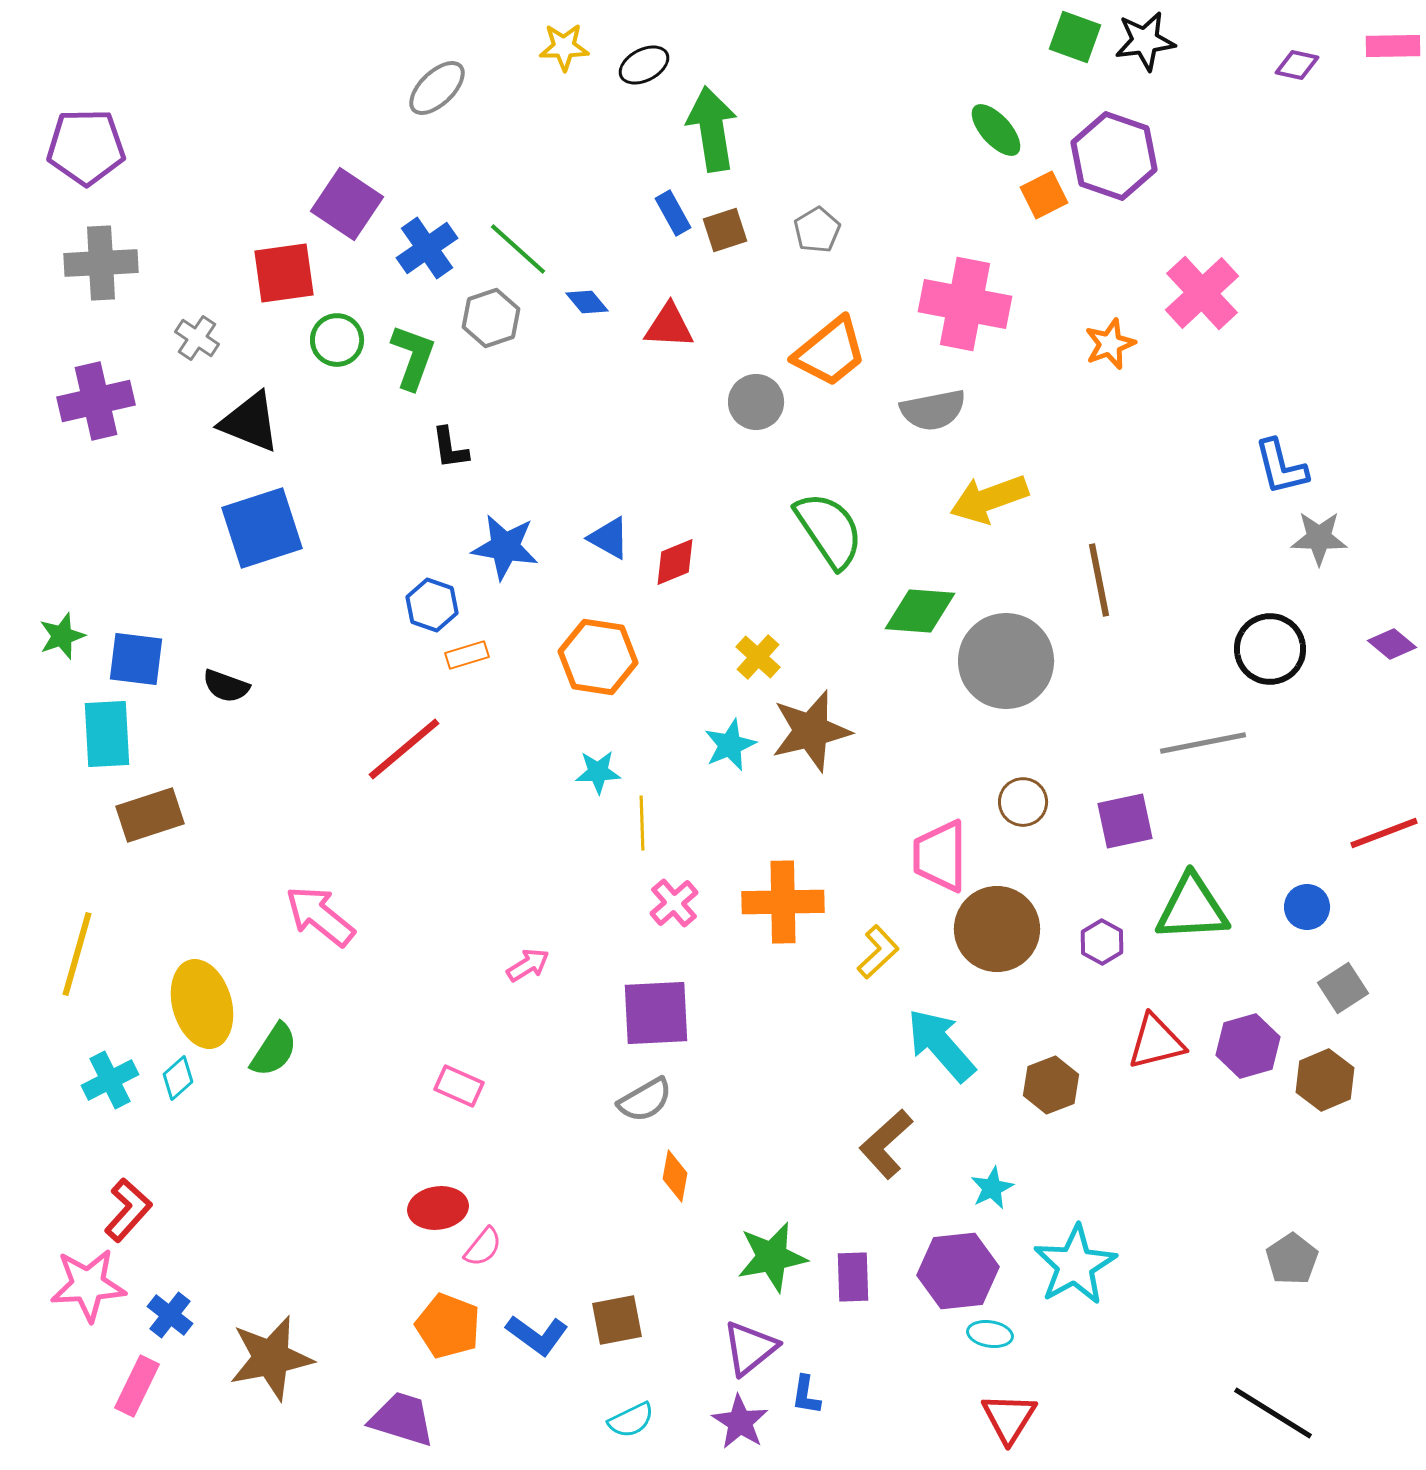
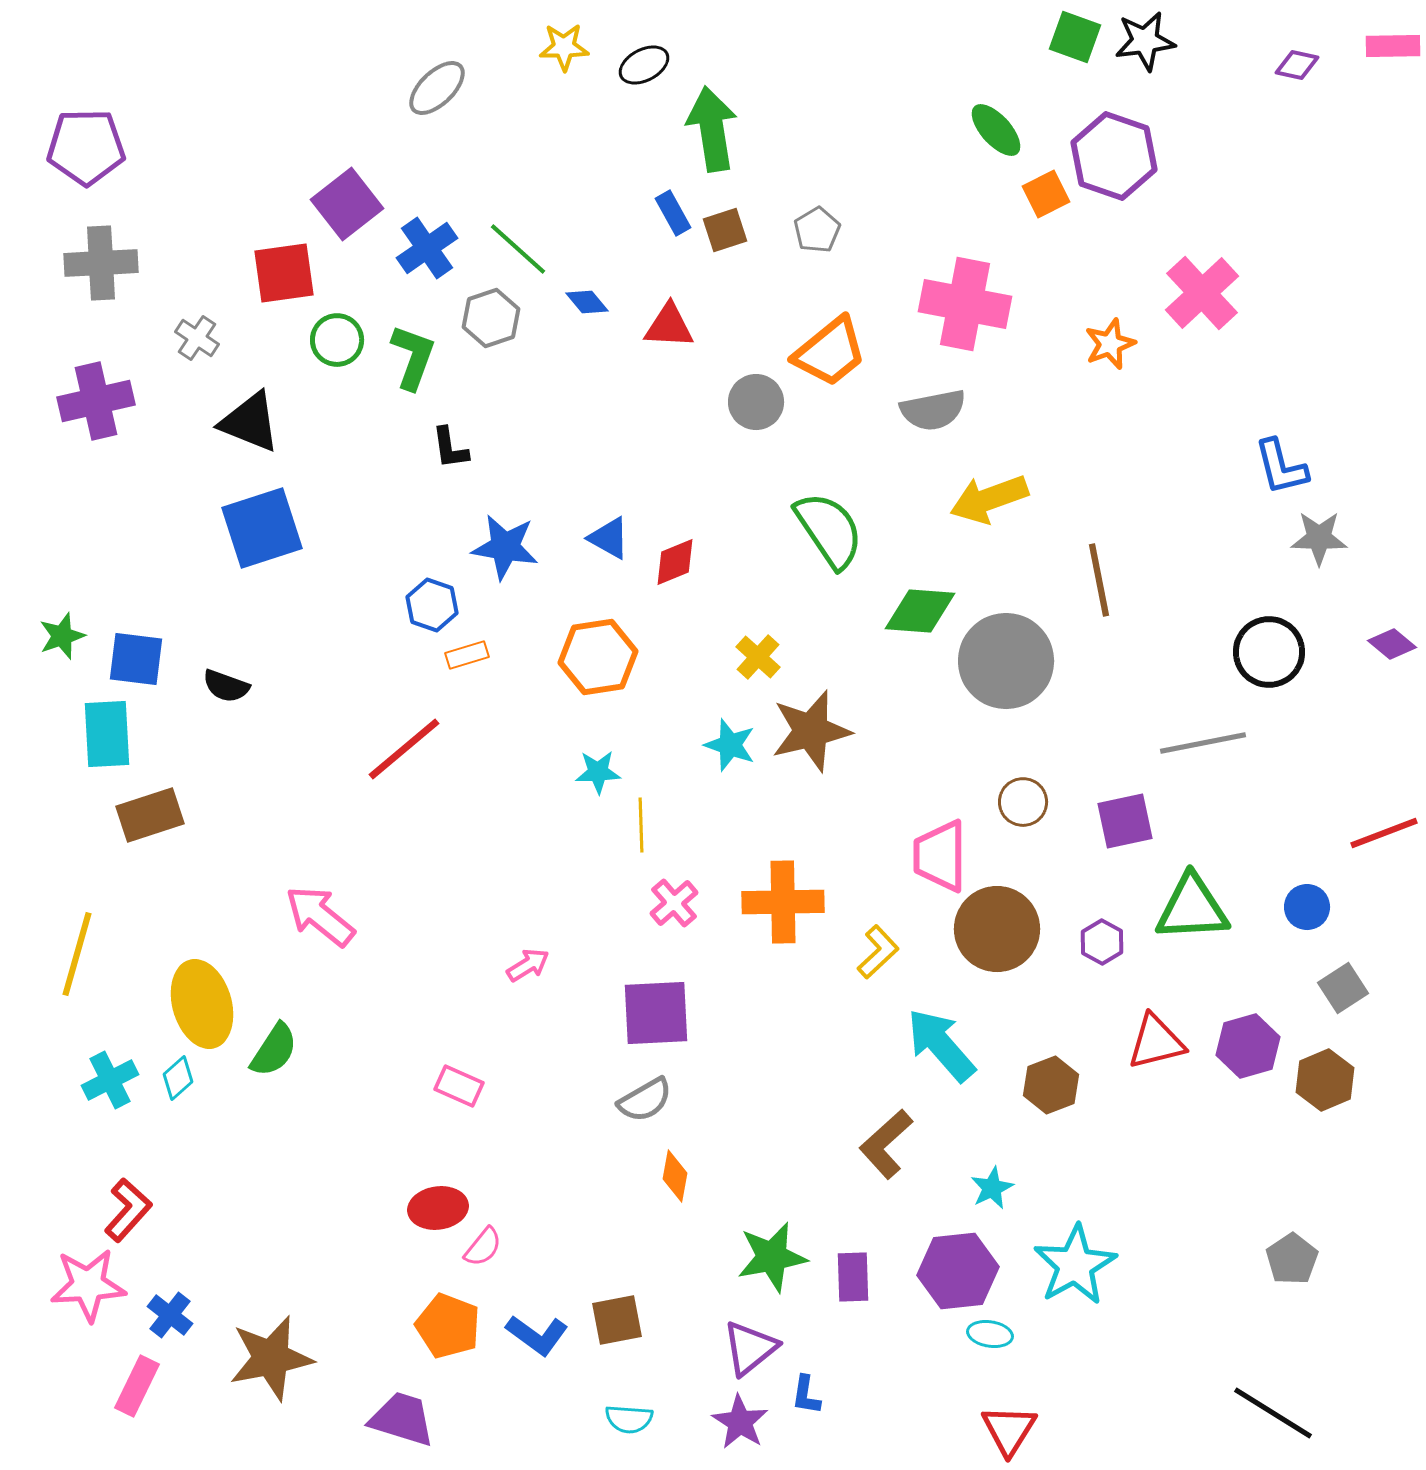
orange square at (1044, 195): moved 2 px right, 1 px up
purple square at (347, 204): rotated 18 degrees clockwise
black circle at (1270, 649): moved 1 px left, 3 px down
orange hexagon at (598, 657): rotated 18 degrees counterclockwise
cyan star at (730, 745): rotated 30 degrees counterclockwise
yellow line at (642, 823): moved 1 px left, 2 px down
red triangle at (1009, 1418): moved 12 px down
cyan semicircle at (631, 1420): moved 2 px left, 1 px up; rotated 30 degrees clockwise
